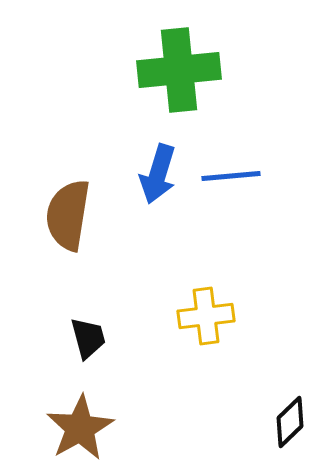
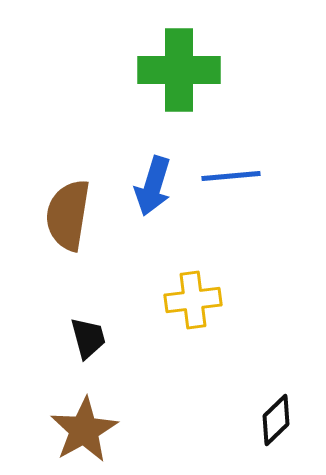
green cross: rotated 6 degrees clockwise
blue arrow: moved 5 px left, 12 px down
yellow cross: moved 13 px left, 16 px up
black diamond: moved 14 px left, 2 px up
brown star: moved 4 px right, 2 px down
